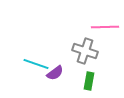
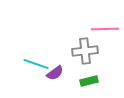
pink line: moved 2 px down
gray cross: rotated 25 degrees counterclockwise
green rectangle: rotated 66 degrees clockwise
